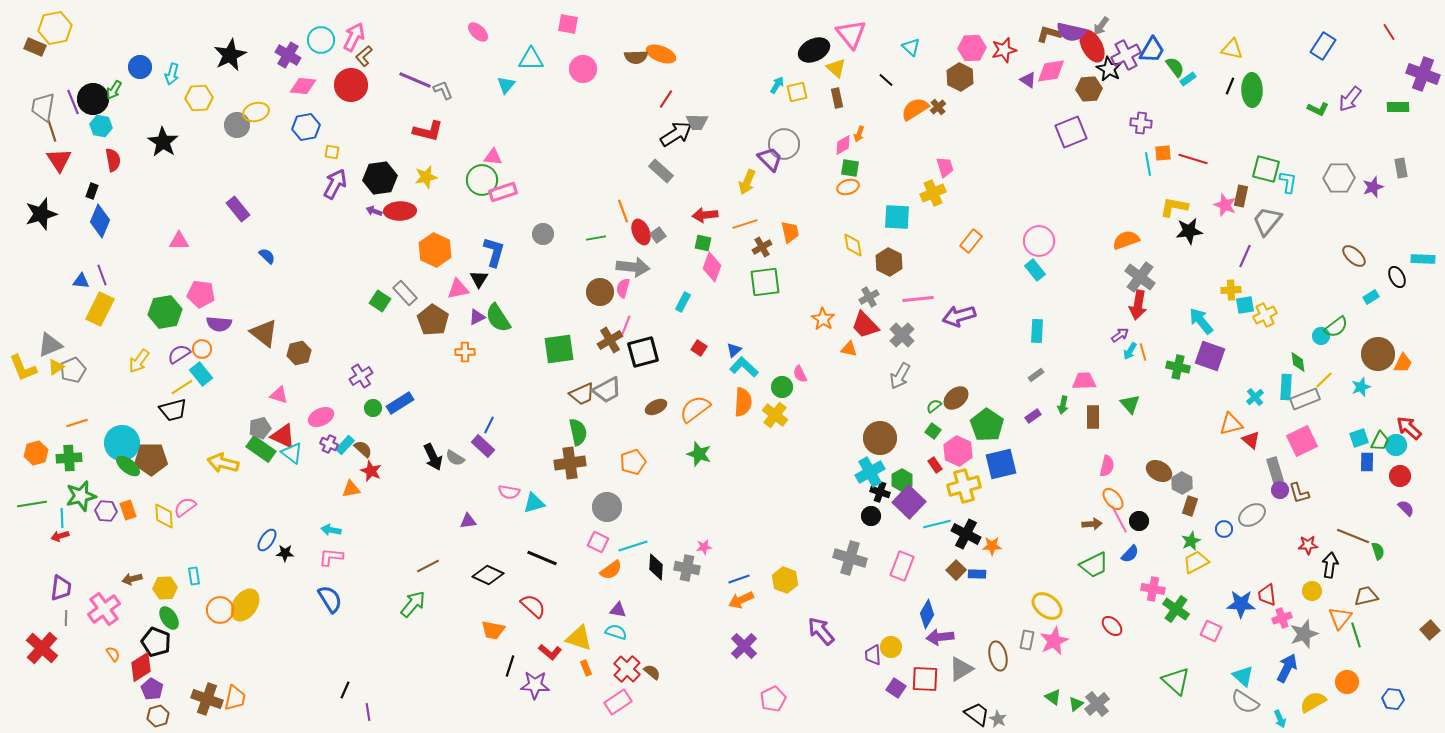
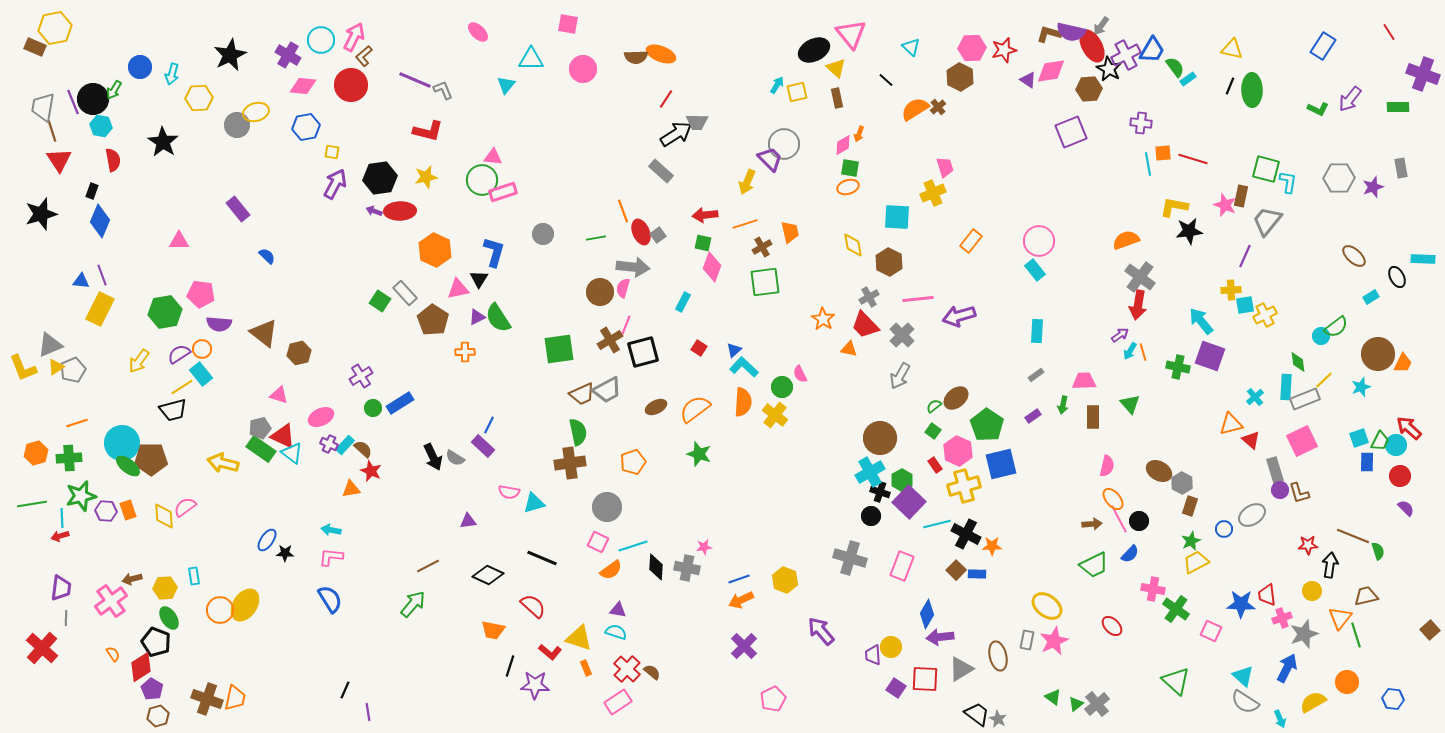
pink cross at (104, 609): moved 7 px right, 8 px up
